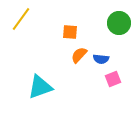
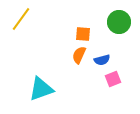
green circle: moved 1 px up
orange square: moved 13 px right, 2 px down
orange semicircle: rotated 18 degrees counterclockwise
blue semicircle: moved 1 px right, 1 px down; rotated 21 degrees counterclockwise
cyan triangle: moved 1 px right, 2 px down
